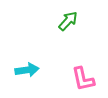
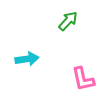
cyan arrow: moved 11 px up
